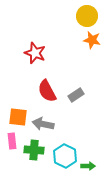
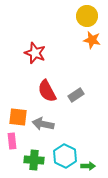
green cross: moved 10 px down
